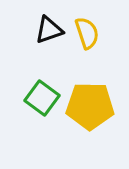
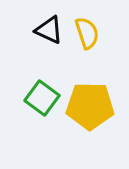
black triangle: rotated 44 degrees clockwise
